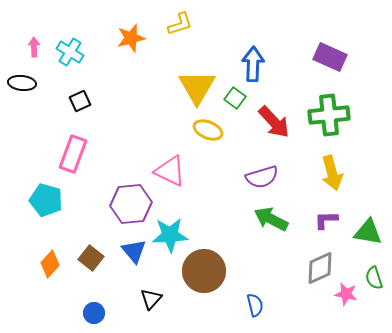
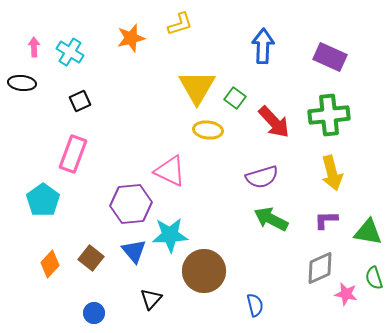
blue arrow: moved 10 px right, 18 px up
yellow ellipse: rotated 16 degrees counterclockwise
cyan pentagon: moved 3 px left; rotated 20 degrees clockwise
